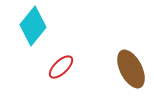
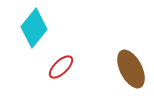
cyan diamond: moved 1 px right, 2 px down
